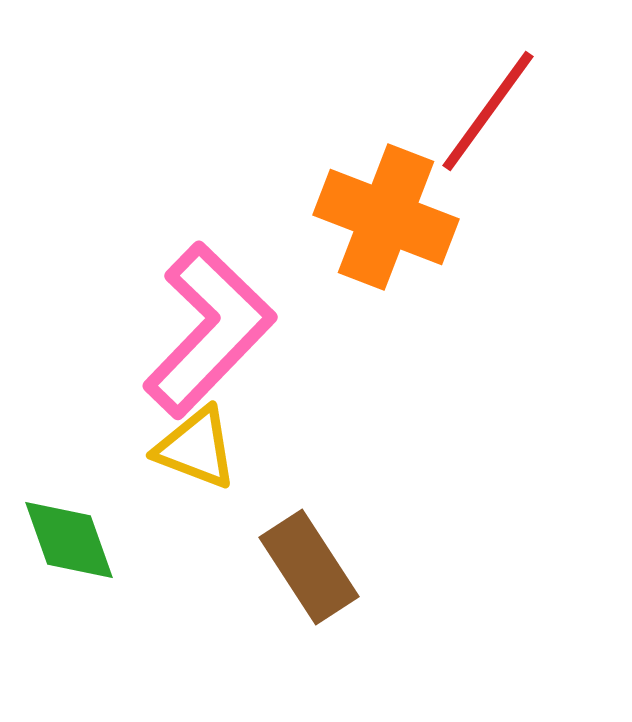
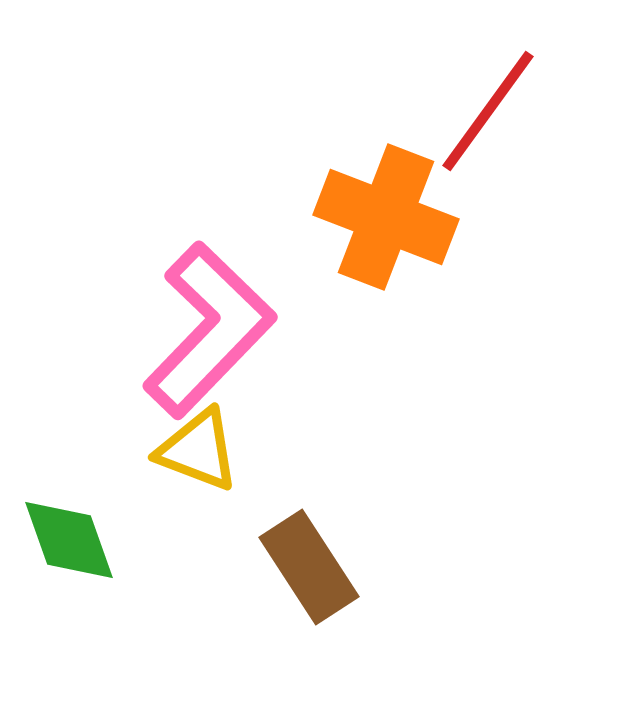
yellow triangle: moved 2 px right, 2 px down
